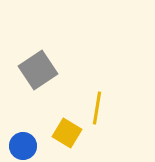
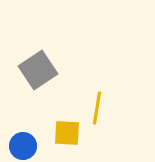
yellow square: rotated 28 degrees counterclockwise
